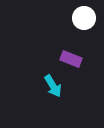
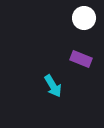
purple rectangle: moved 10 px right
